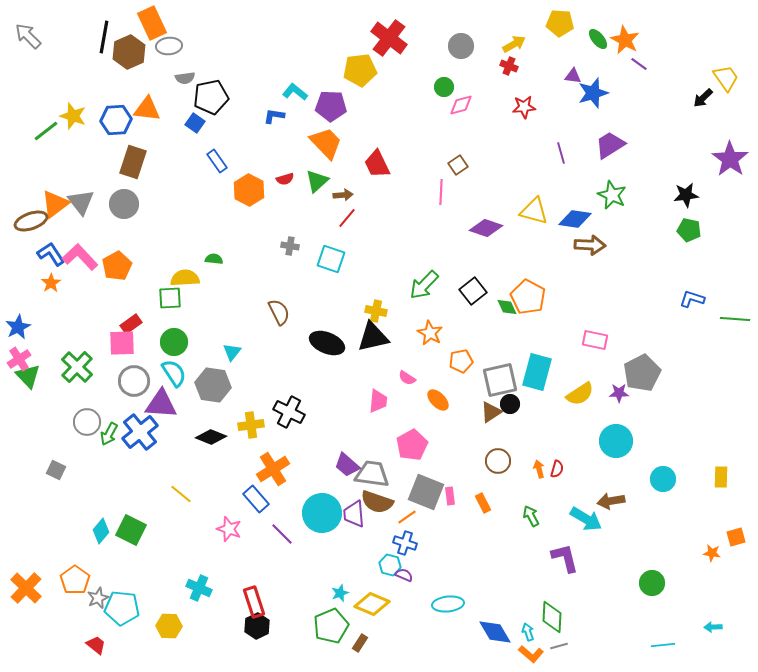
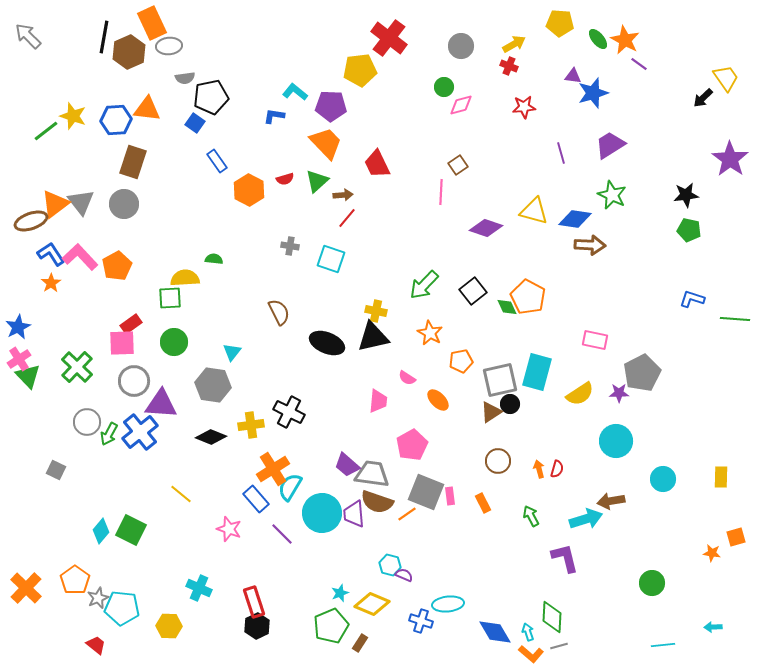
cyan semicircle at (174, 373): moved 116 px right, 114 px down; rotated 116 degrees counterclockwise
orange line at (407, 517): moved 3 px up
cyan arrow at (586, 519): rotated 48 degrees counterclockwise
blue cross at (405, 543): moved 16 px right, 78 px down
